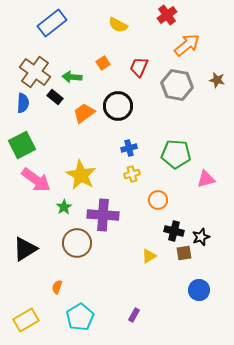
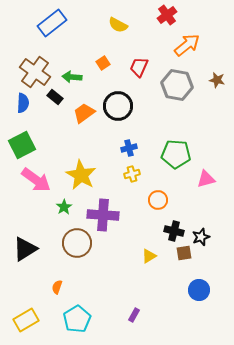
cyan pentagon: moved 3 px left, 2 px down
